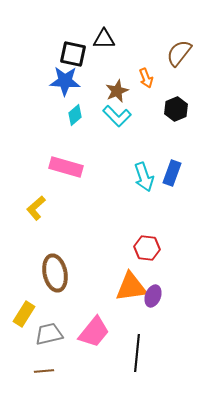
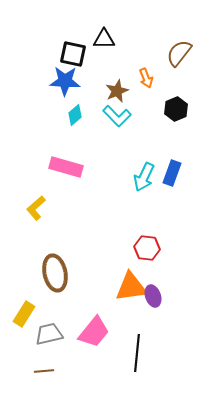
cyan arrow: rotated 44 degrees clockwise
purple ellipse: rotated 40 degrees counterclockwise
